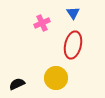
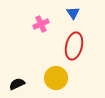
pink cross: moved 1 px left, 1 px down
red ellipse: moved 1 px right, 1 px down
